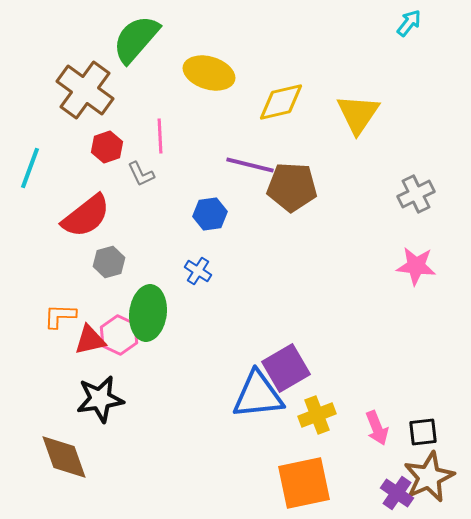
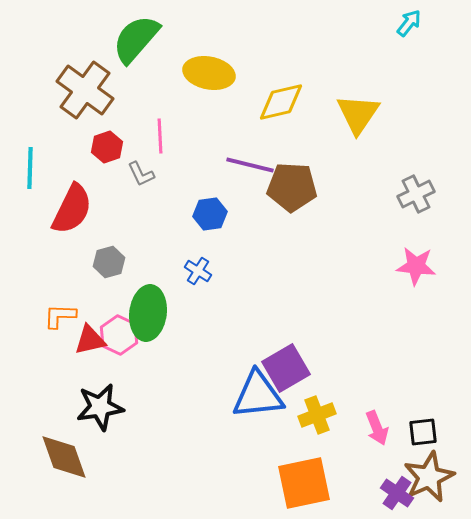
yellow ellipse: rotated 6 degrees counterclockwise
cyan line: rotated 18 degrees counterclockwise
red semicircle: moved 14 px left, 7 px up; rotated 26 degrees counterclockwise
black star: moved 8 px down
